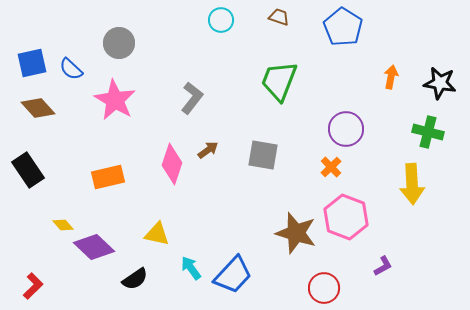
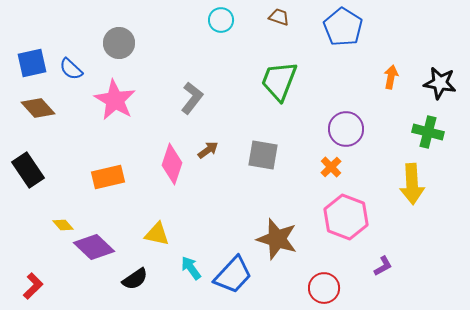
brown star: moved 19 px left, 6 px down
